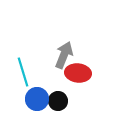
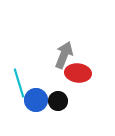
cyan line: moved 4 px left, 11 px down
blue circle: moved 1 px left, 1 px down
